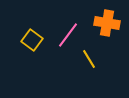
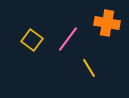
pink line: moved 4 px down
yellow line: moved 9 px down
